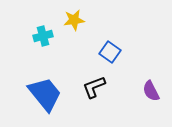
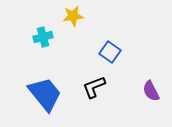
yellow star: moved 1 px left, 4 px up
cyan cross: moved 1 px down
